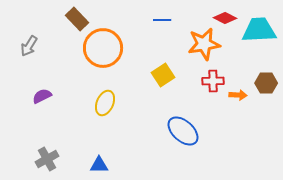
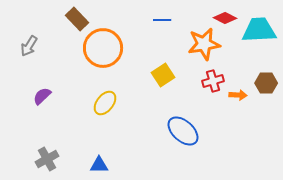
red cross: rotated 15 degrees counterclockwise
purple semicircle: rotated 18 degrees counterclockwise
yellow ellipse: rotated 15 degrees clockwise
